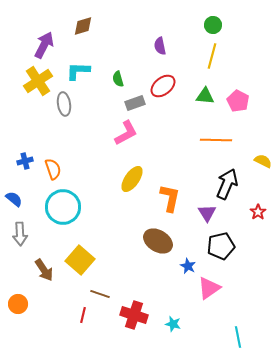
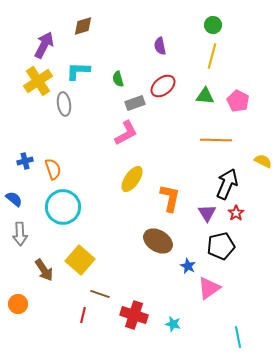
red star: moved 22 px left, 1 px down
